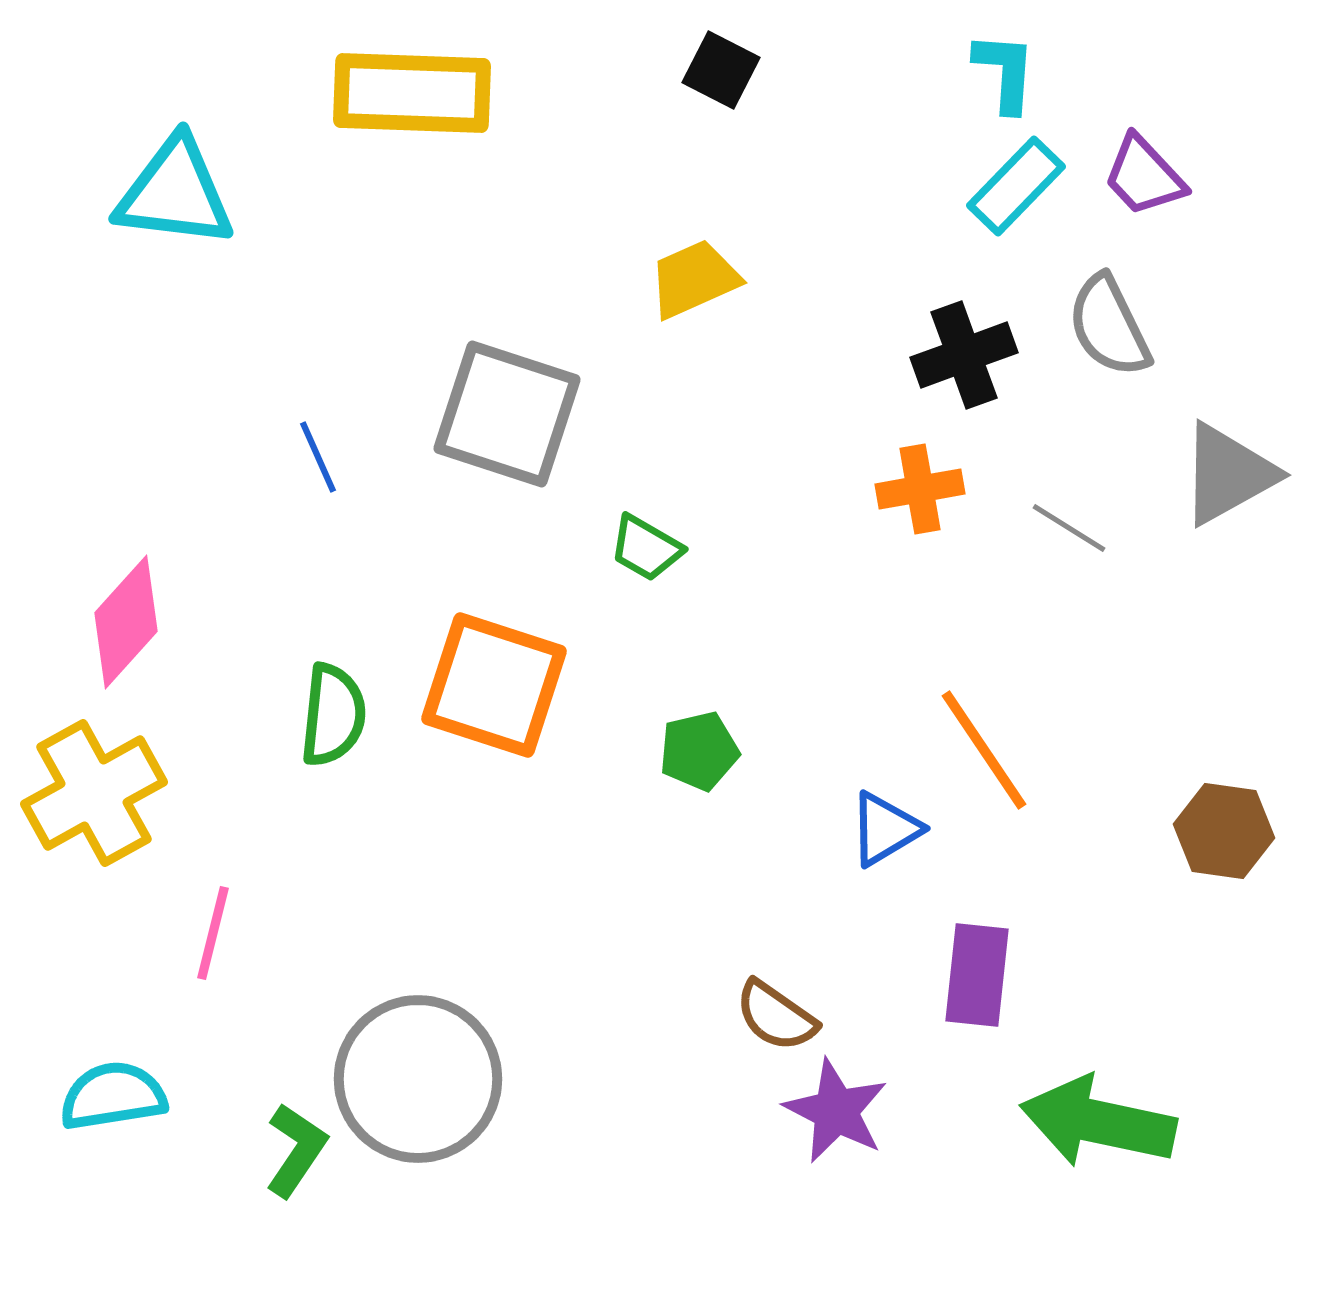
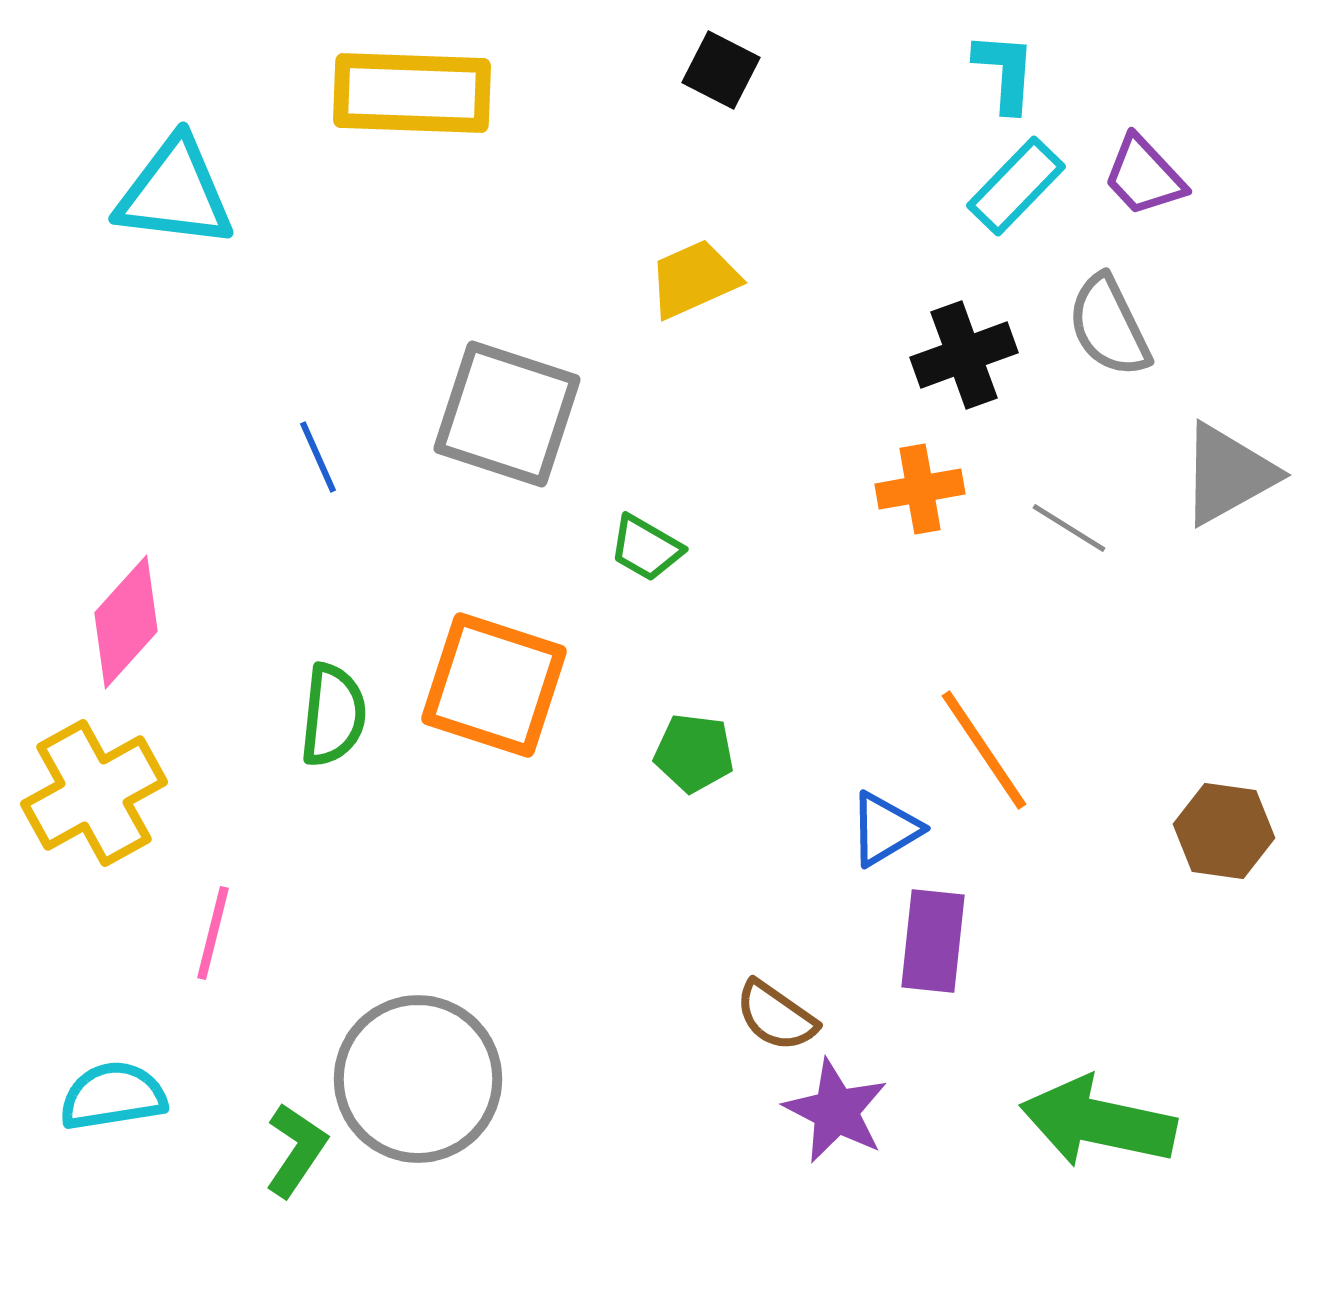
green pentagon: moved 5 px left, 2 px down; rotated 20 degrees clockwise
purple rectangle: moved 44 px left, 34 px up
